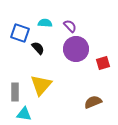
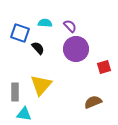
red square: moved 1 px right, 4 px down
